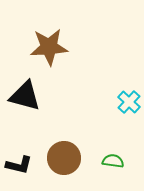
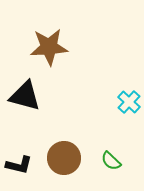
green semicircle: moved 2 px left; rotated 145 degrees counterclockwise
